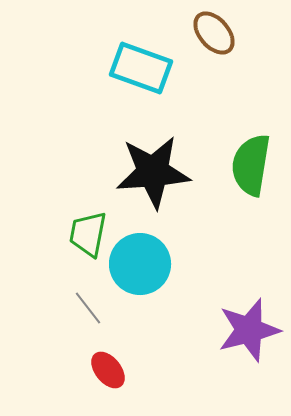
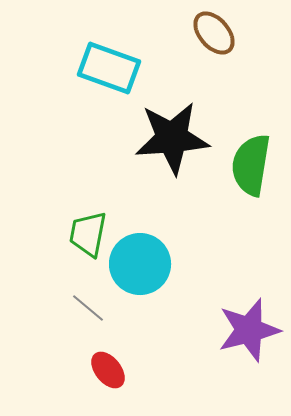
cyan rectangle: moved 32 px left
black star: moved 19 px right, 34 px up
gray line: rotated 12 degrees counterclockwise
